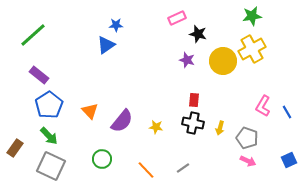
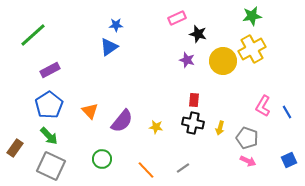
blue triangle: moved 3 px right, 2 px down
purple rectangle: moved 11 px right, 5 px up; rotated 66 degrees counterclockwise
